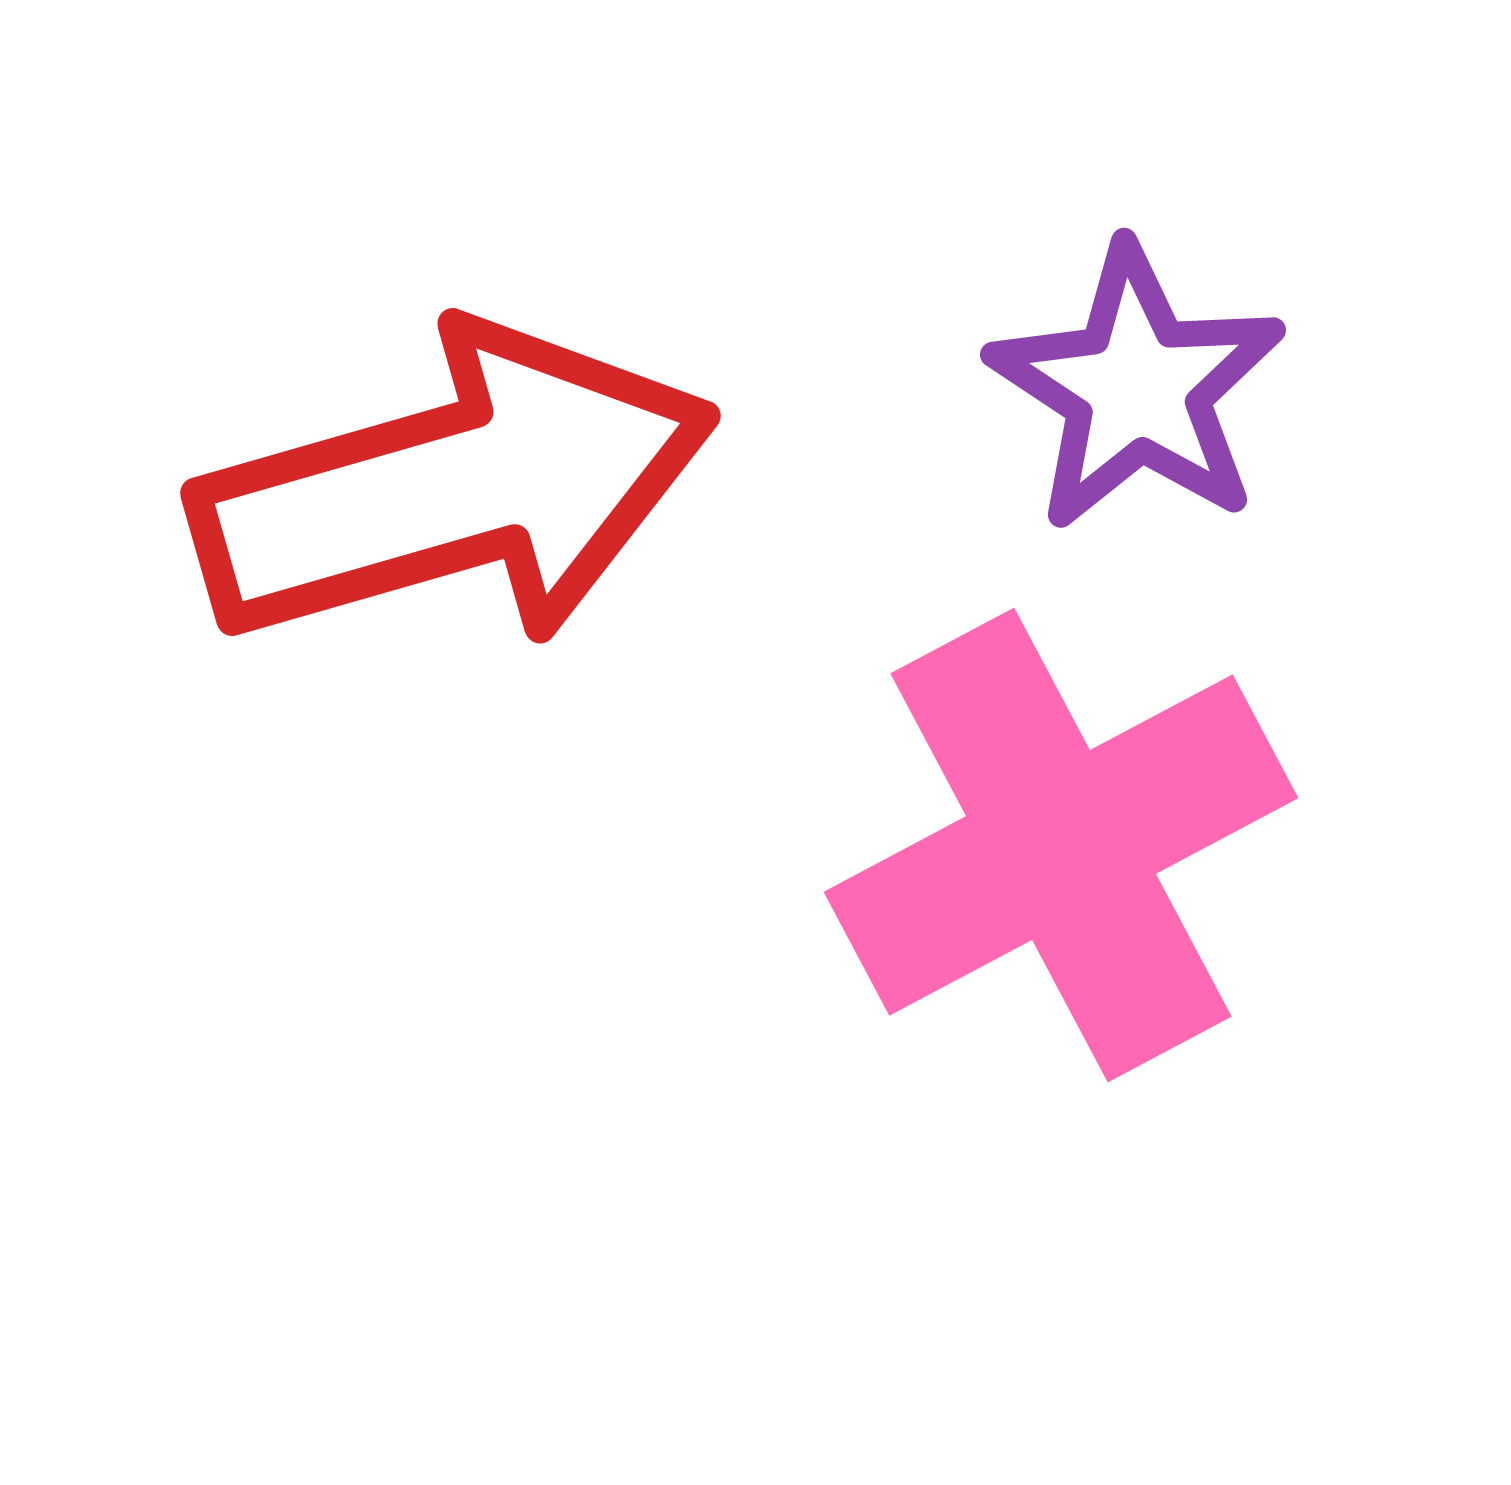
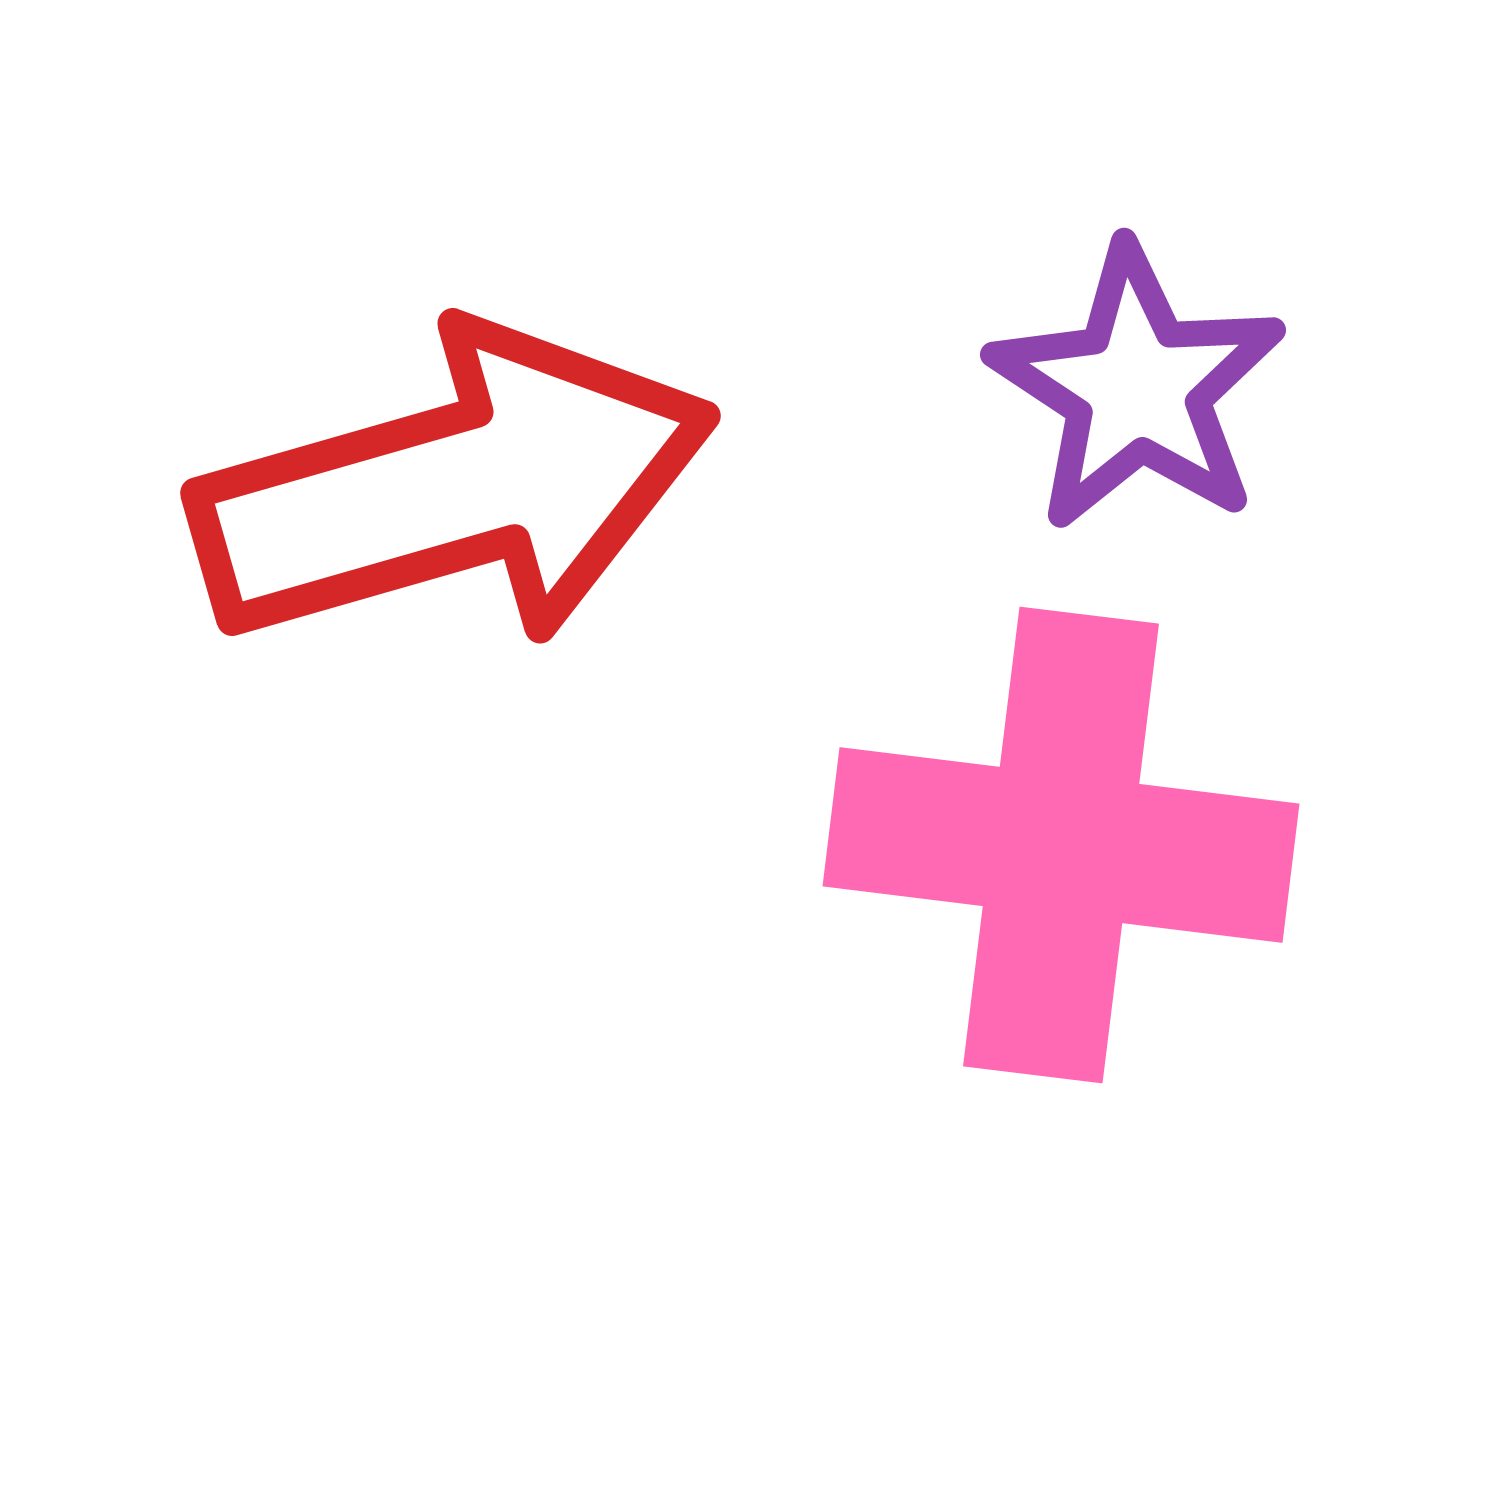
pink cross: rotated 35 degrees clockwise
